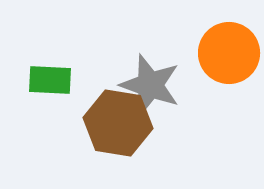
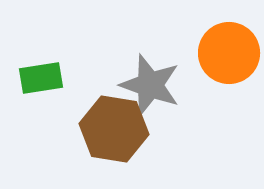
green rectangle: moved 9 px left, 2 px up; rotated 12 degrees counterclockwise
brown hexagon: moved 4 px left, 6 px down
